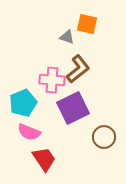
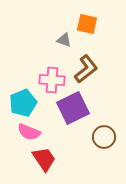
gray triangle: moved 3 px left, 3 px down
brown L-shape: moved 8 px right
